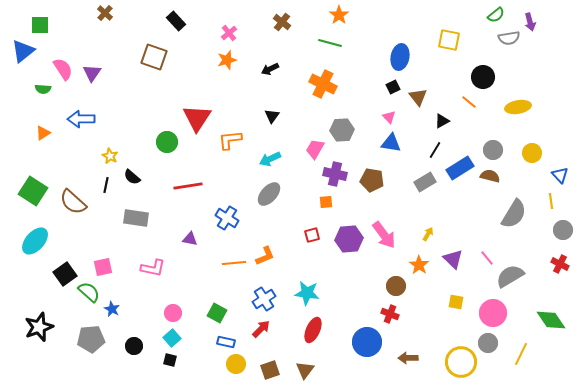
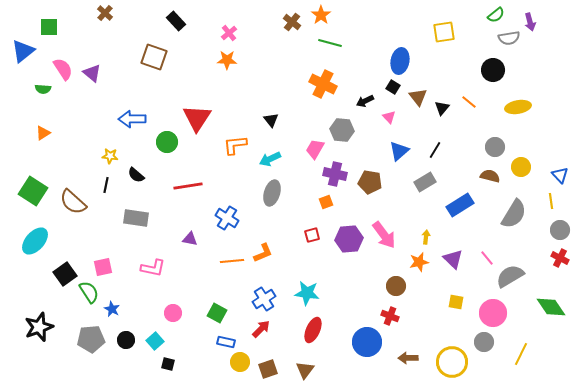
orange star at (339, 15): moved 18 px left
brown cross at (282, 22): moved 10 px right
green square at (40, 25): moved 9 px right, 2 px down
yellow square at (449, 40): moved 5 px left, 8 px up; rotated 20 degrees counterclockwise
blue ellipse at (400, 57): moved 4 px down
orange star at (227, 60): rotated 18 degrees clockwise
black arrow at (270, 69): moved 95 px right, 32 px down
purple triangle at (92, 73): rotated 24 degrees counterclockwise
black circle at (483, 77): moved 10 px right, 7 px up
black square at (393, 87): rotated 32 degrees counterclockwise
black triangle at (272, 116): moved 1 px left, 4 px down; rotated 14 degrees counterclockwise
blue arrow at (81, 119): moved 51 px right
black triangle at (442, 121): moved 13 px up; rotated 21 degrees counterclockwise
gray hexagon at (342, 130): rotated 10 degrees clockwise
orange L-shape at (230, 140): moved 5 px right, 5 px down
blue triangle at (391, 143): moved 8 px right, 8 px down; rotated 50 degrees counterclockwise
gray circle at (493, 150): moved 2 px right, 3 px up
yellow circle at (532, 153): moved 11 px left, 14 px down
yellow star at (110, 156): rotated 21 degrees counterclockwise
blue rectangle at (460, 168): moved 37 px down
black semicircle at (132, 177): moved 4 px right, 2 px up
brown pentagon at (372, 180): moved 2 px left, 2 px down
gray ellipse at (269, 194): moved 3 px right, 1 px up; rotated 25 degrees counterclockwise
orange square at (326, 202): rotated 16 degrees counterclockwise
gray circle at (563, 230): moved 3 px left
yellow arrow at (428, 234): moved 2 px left, 3 px down; rotated 24 degrees counterclockwise
orange L-shape at (265, 256): moved 2 px left, 3 px up
orange line at (234, 263): moved 2 px left, 2 px up
red cross at (560, 264): moved 6 px up
orange star at (419, 265): moved 3 px up; rotated 24 degrees clockwise
green semicircle at (89, 292): rotated 15 degrees clockwise
red cross at (390, 314): moved 2 px down
green diamond at (551, 320): moved 13 px up
cyan square at (172, 338): moved 17 px left, 3 px down
gray circle at (488, 343): moved 4 px left, 1 px up
black circle at (134, 346): moved 8 px left, 6 px up
black square at (170, 360): moved 2 px left, 4 px down
yellow circle at (461, 362): moved 9 px left
yellow circle at (236, 364): moved 4 px right, 2 px up
brown square at (270, 370): moved 2 px left, 1 px up
